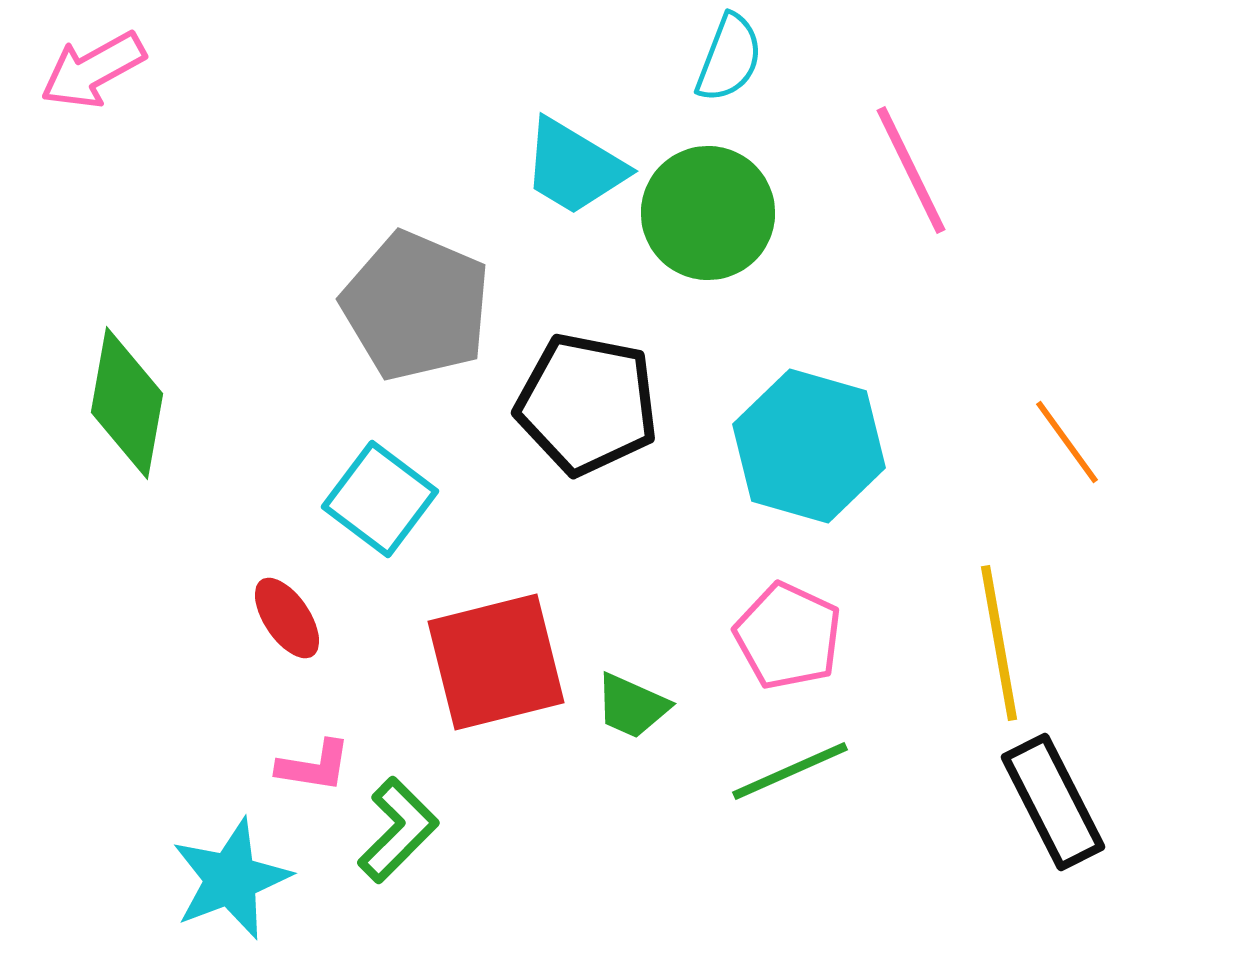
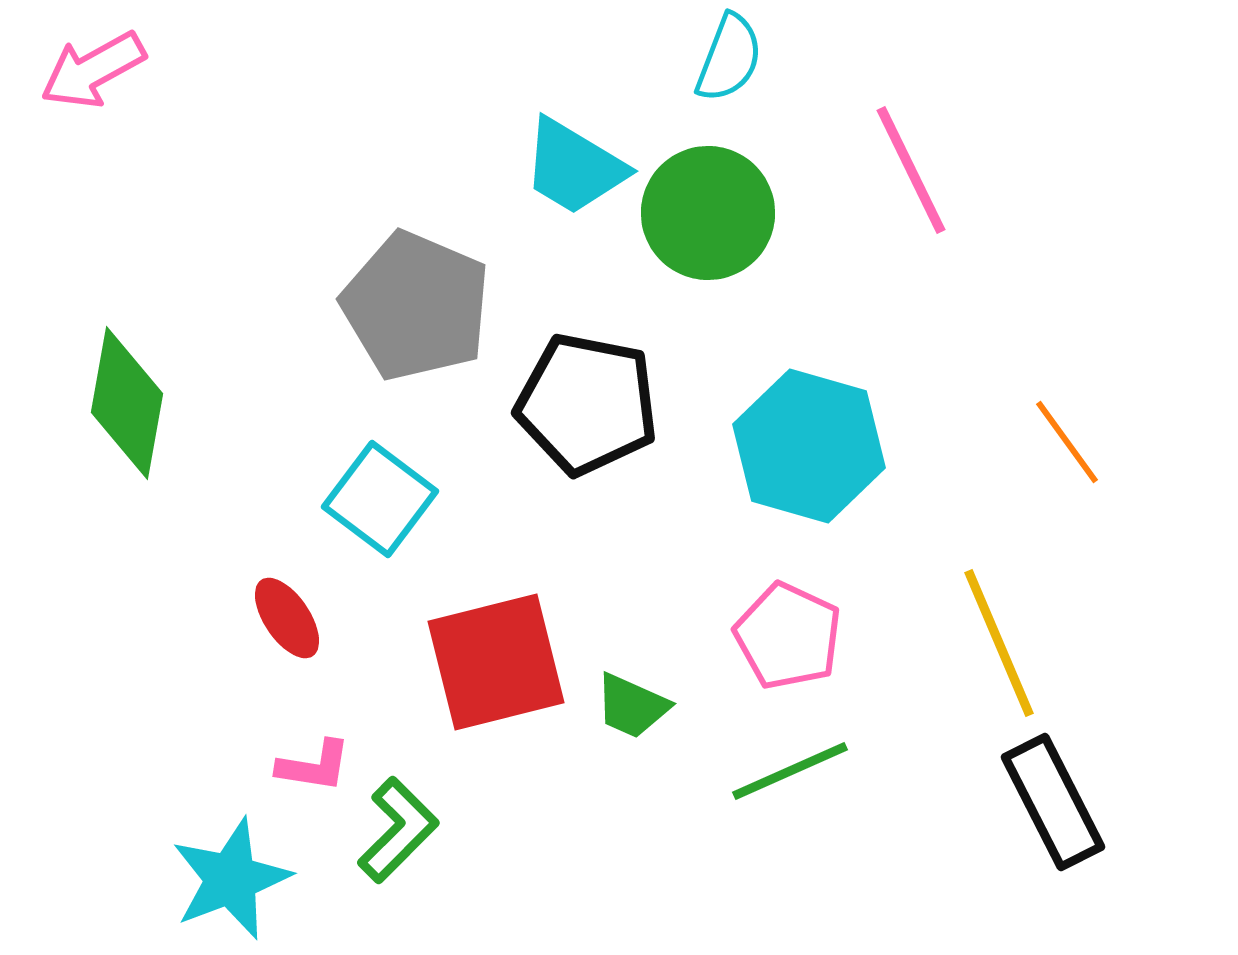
yellow line: rotated 13 degrees counterclockwise
